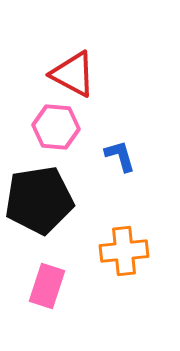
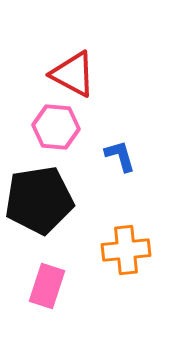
orange cross: moved 2 px right, 1 px up
